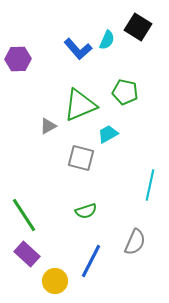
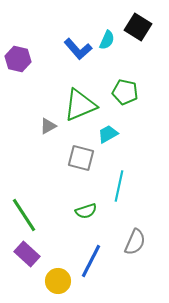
purple hexagon: rotated 15 degrees clockwise
cyan line: moved 31 px left, 1 px down
yellow circle: moved 3 px right
